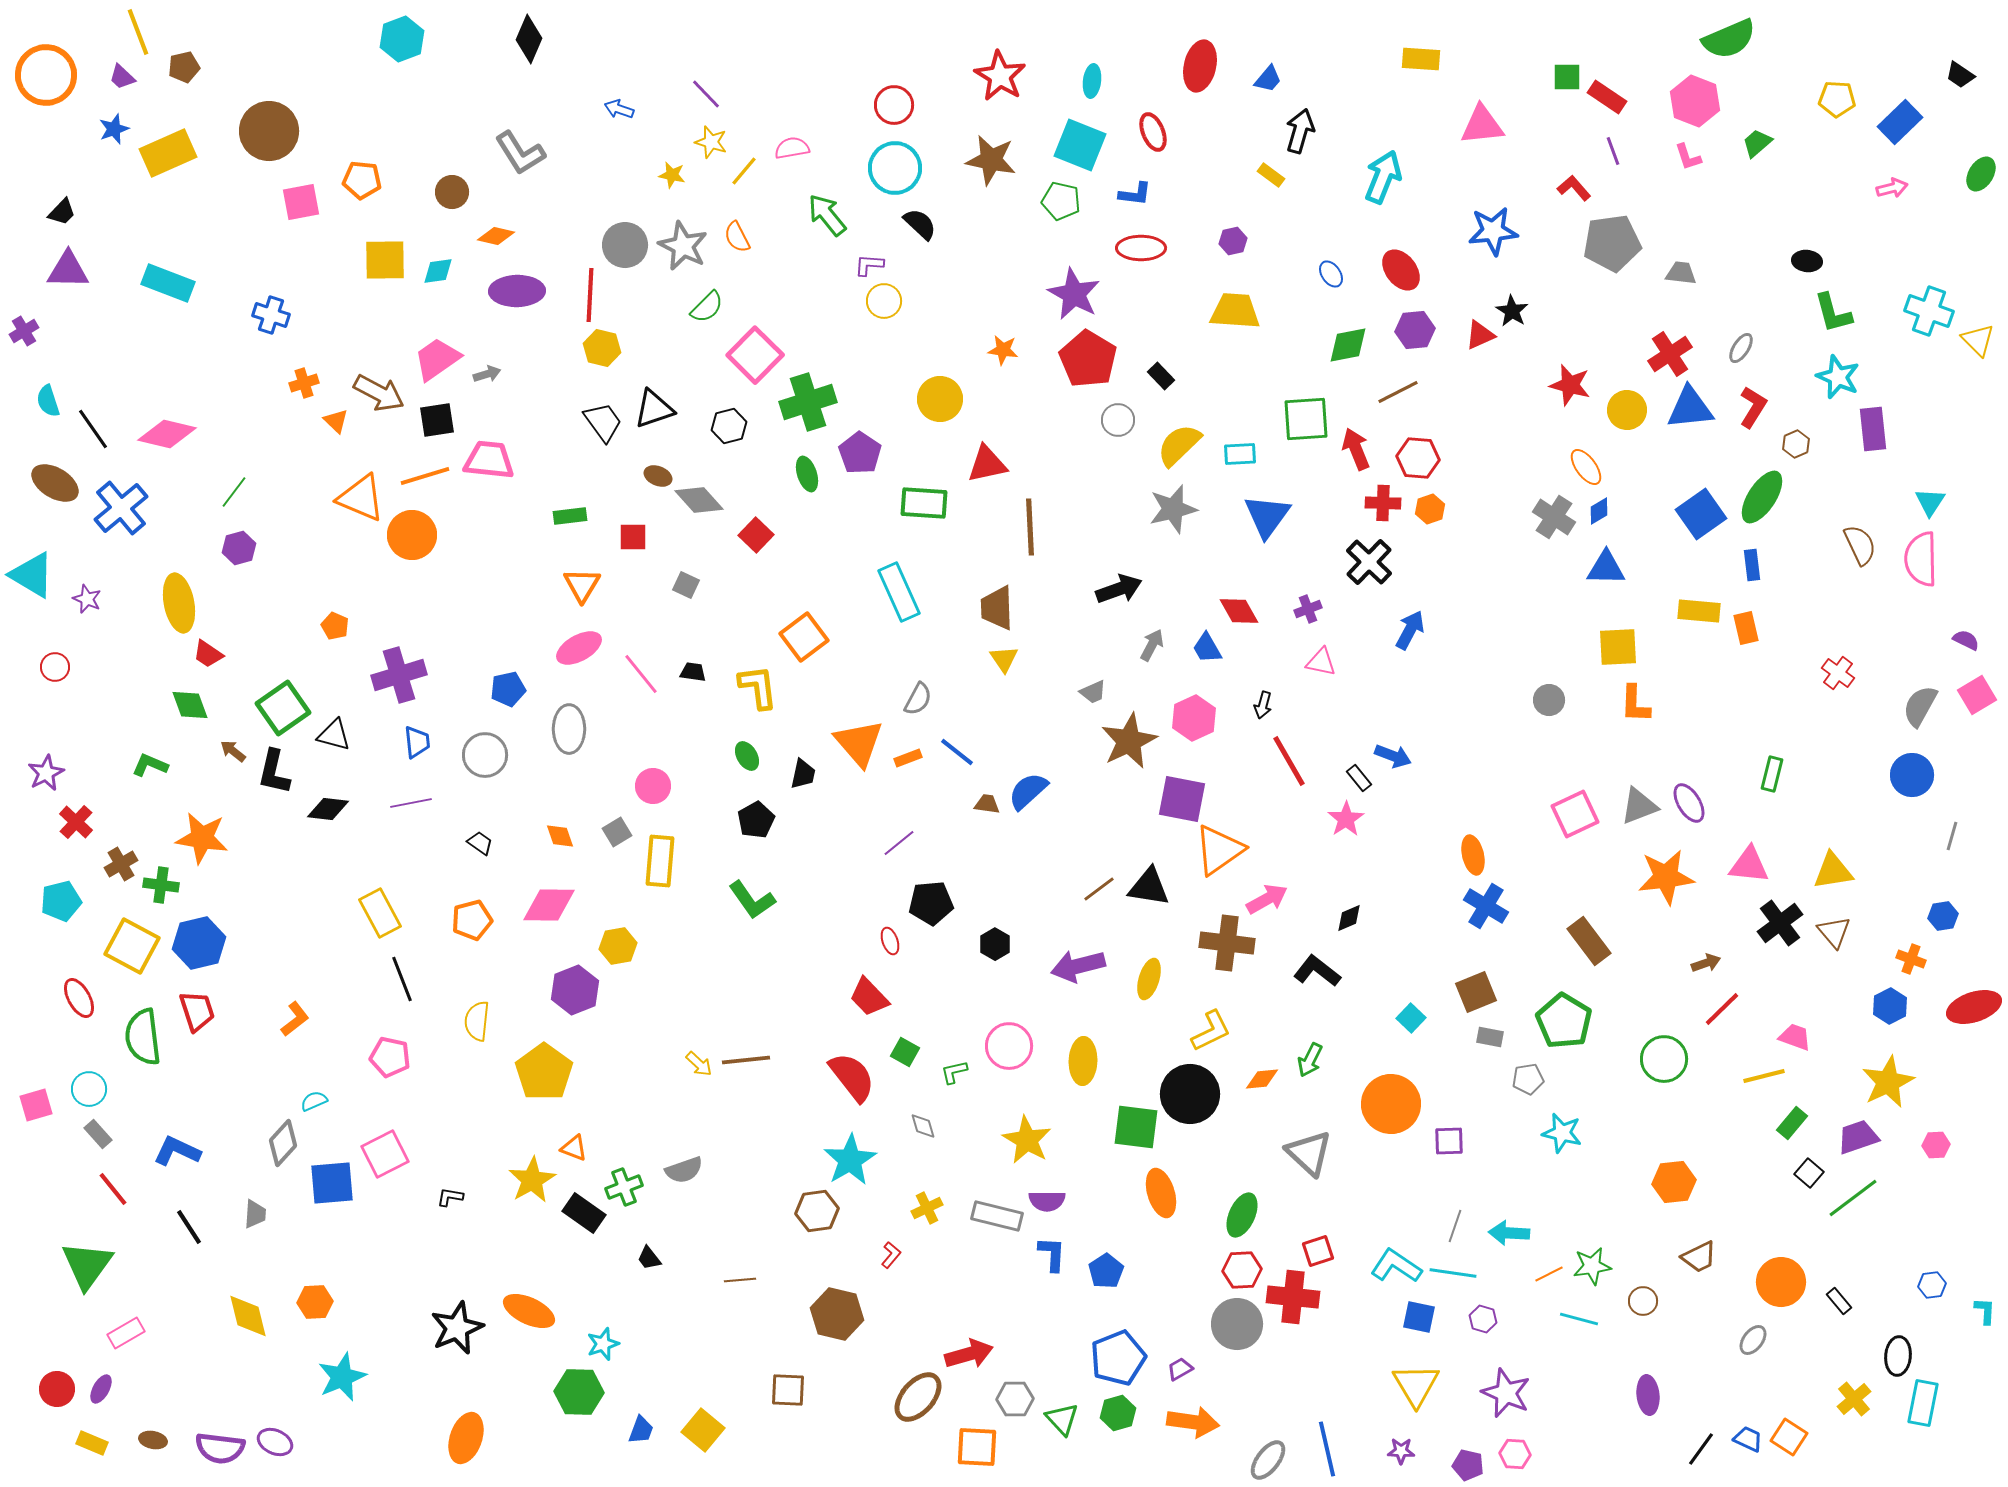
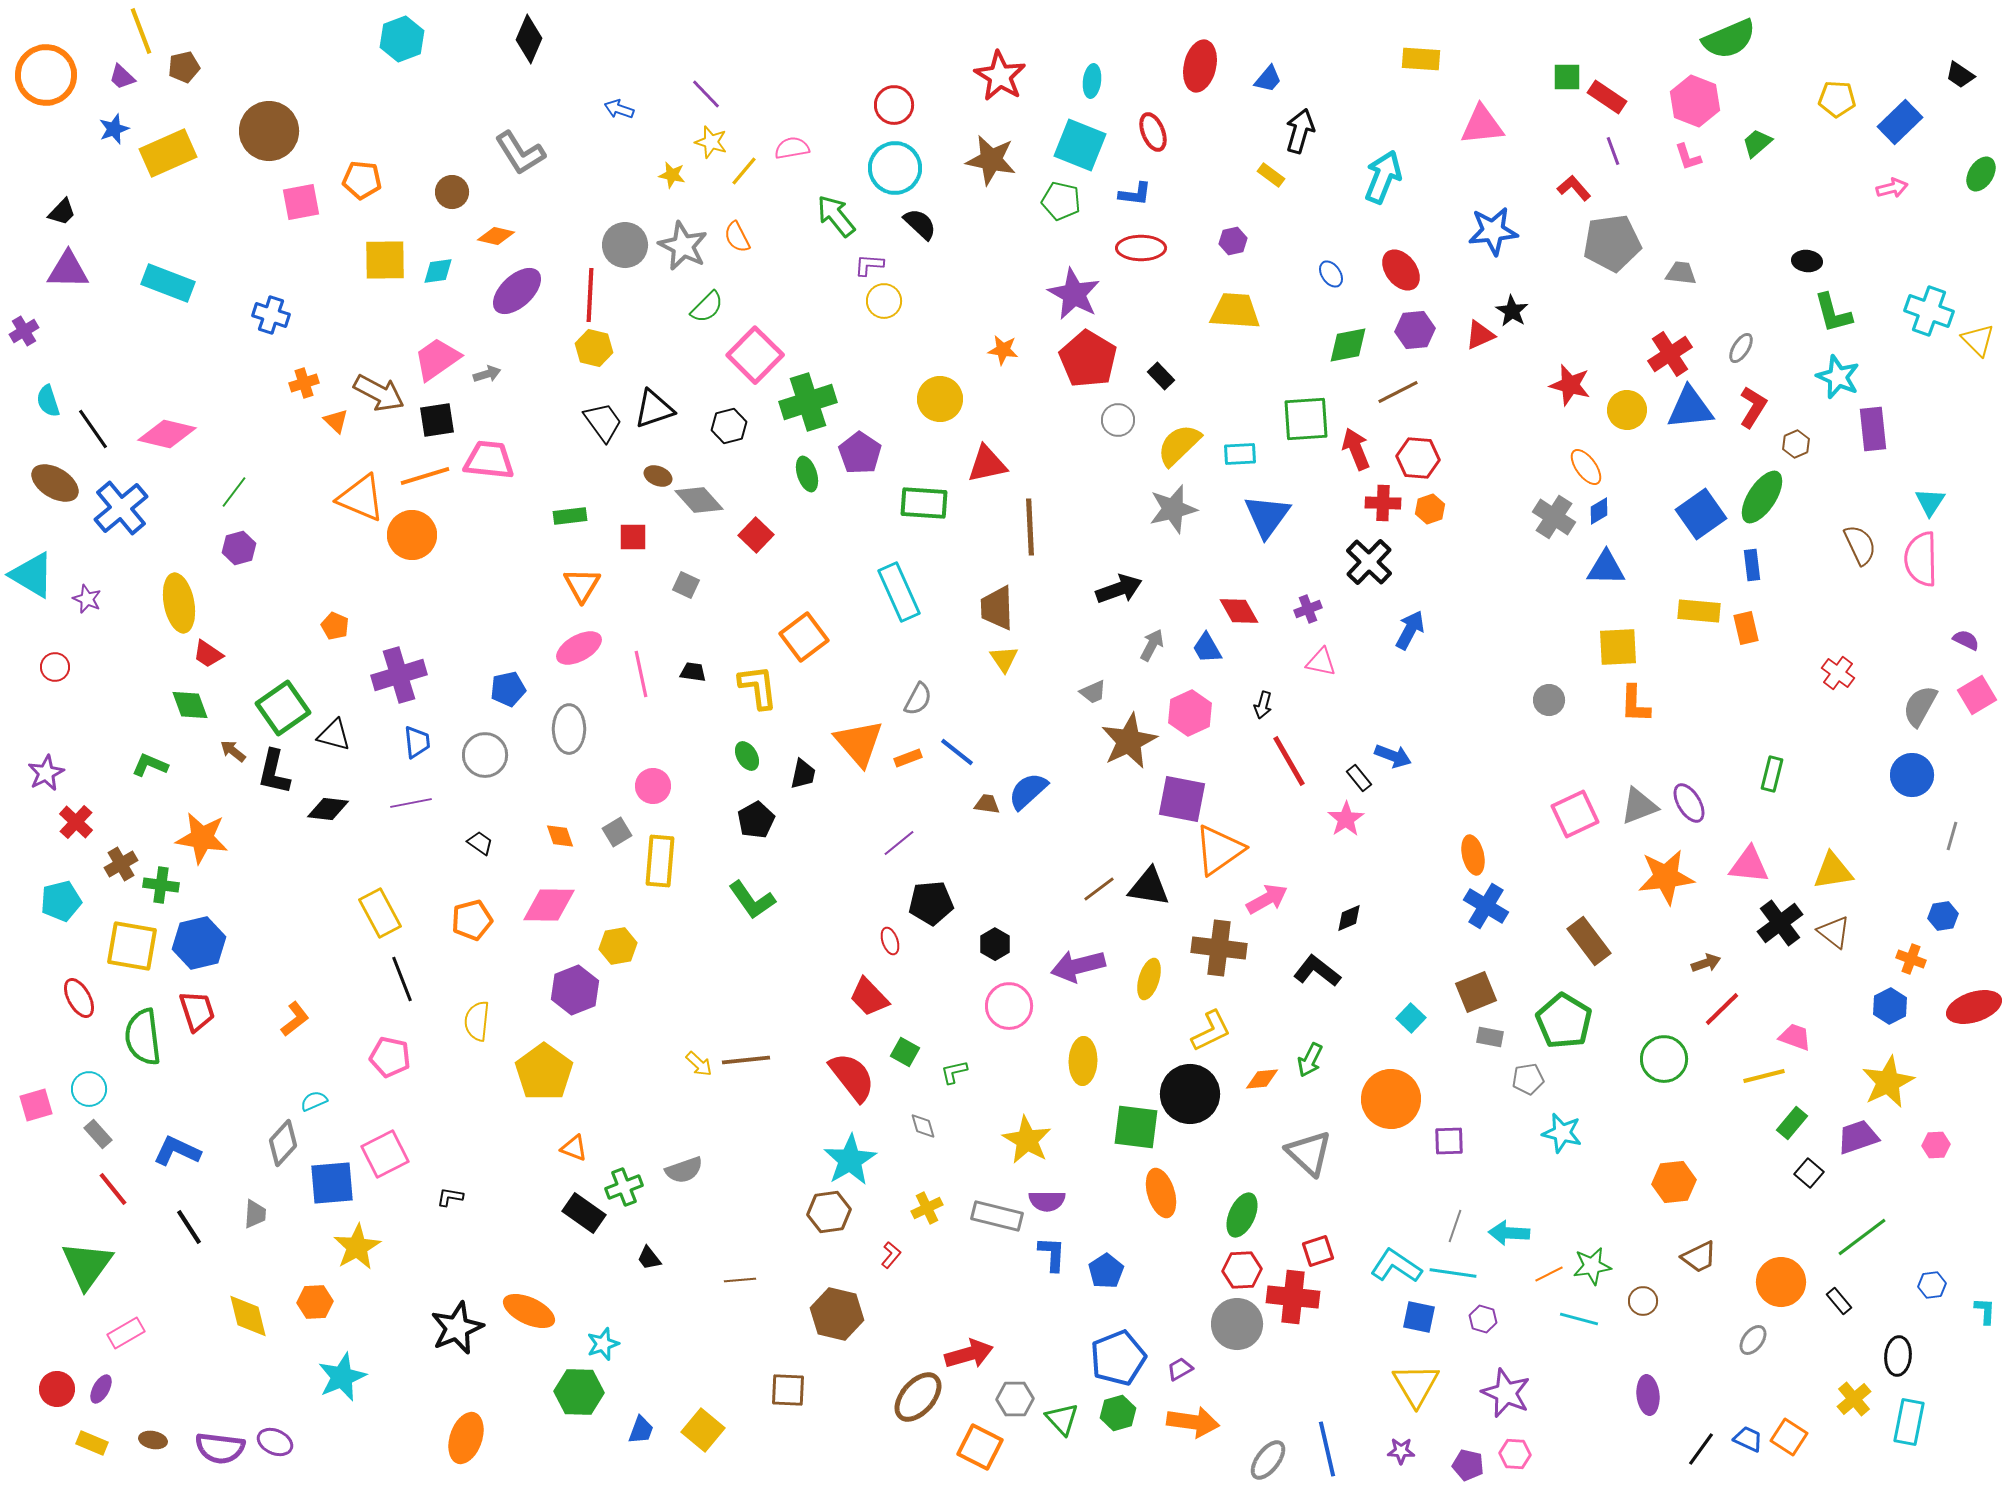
yellow line at (138, 32): moved 3 px right, 1 px up
green arrow at (827, 215): moved 9 px right, 1 px down
purple ellipse at (517, 291): rotated 42 degrees counterclockwise
yellow hexagon at (602, 348): moved 8 px left
pink line at (641, 674): rotated 27 degrees clockwise
pink hexagon at (1194, 718): moved 4 px left, 5 px up
brown triangle at (1834, 932): rotated 12 degrees counterclockwise
brown cross at (1227, 943): moved 8 px left, 5 px down
yellow square at (132, 946): rotated 18 degrees counterclockwise
pink circle at (1009, 1046): moved 40 px up
orange circle at (1391, 1104): moved 5 px up
yellow star at (532, 1180): moved 175 px left, 67 px down
green line at (1853, 1198): moved 9 px right, 39 px down
brown hexagon at (817, 1211): moved 12 px right, 1 px down
cyan rectangle at (1923, 1403): moved 14 px left, 19 px down
orange square at (977, 1447): moved 3 px right; rotated 24 degrees clockwise
